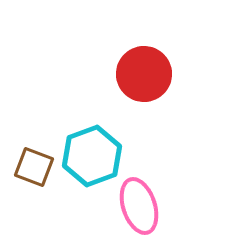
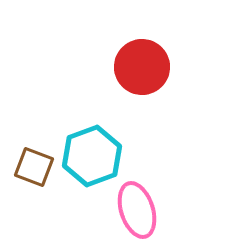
red circle: moved 2 px left, 7 px up
pink ellipse: moved 2 px left, 4 px down
